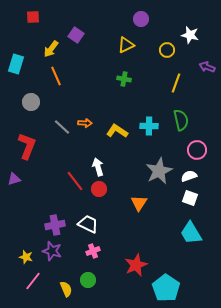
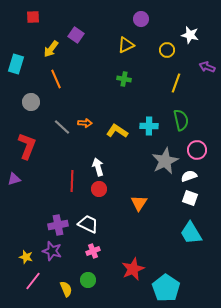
orange line: moved 3 px down
gray star: moved 6 px right, 10 px up
red line: moved 3 px left; rotated 40 degrees clockwise
purple cross: moved 3 px right
red star: moved 3 px left, 4 px down
